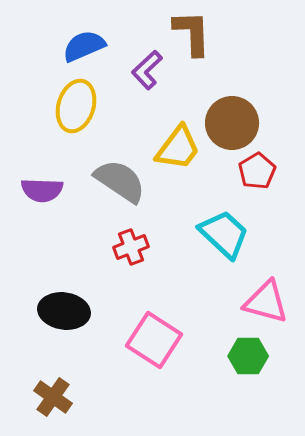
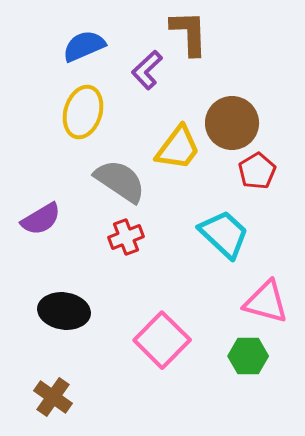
brown L-shape: moved 3 px left
yellow ellipse: moved 7 px right, 6 px down
purple semicircle: moved 1 px left, 29 px down; rotated 33 degrees counterclockwise
red cross: moved 5 px left, 10 px up
pink square: moved 8 px right; rotated 12 degrees clockwise
